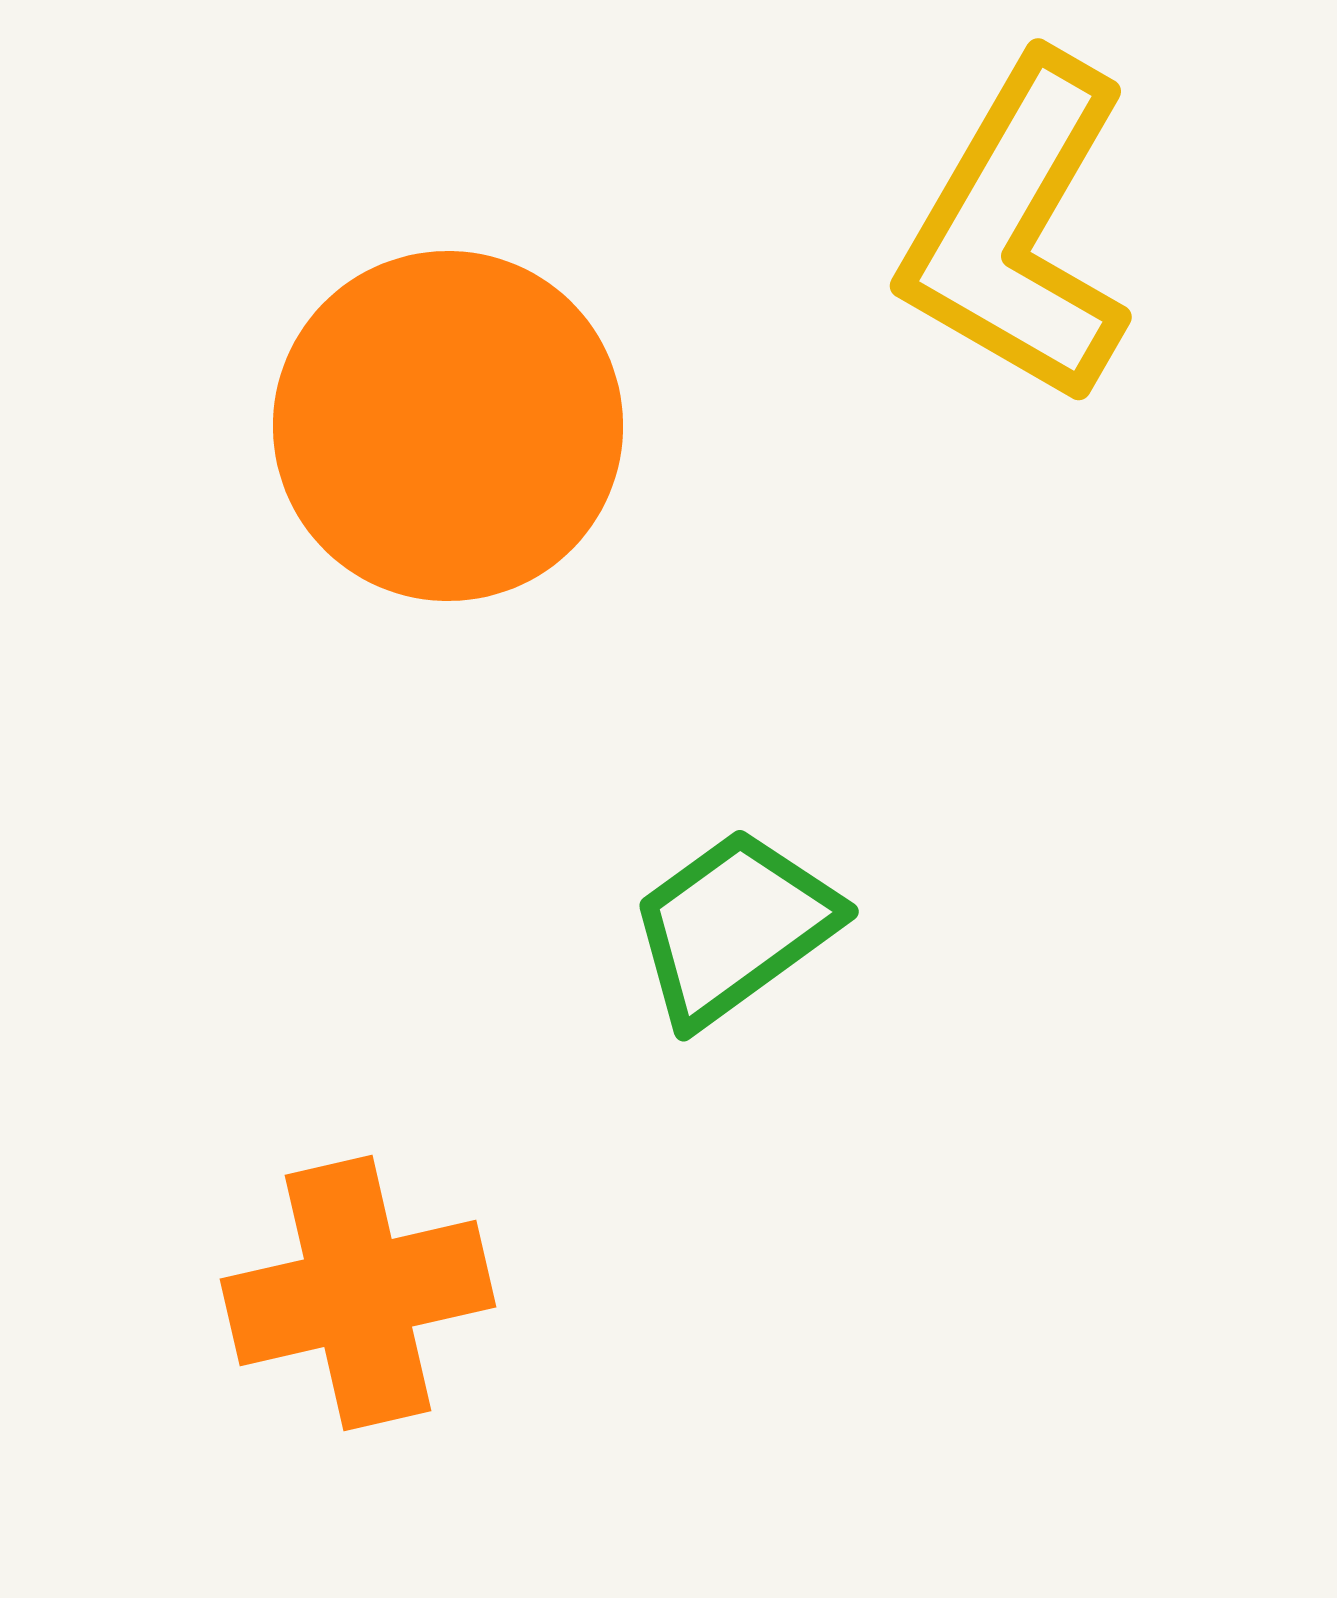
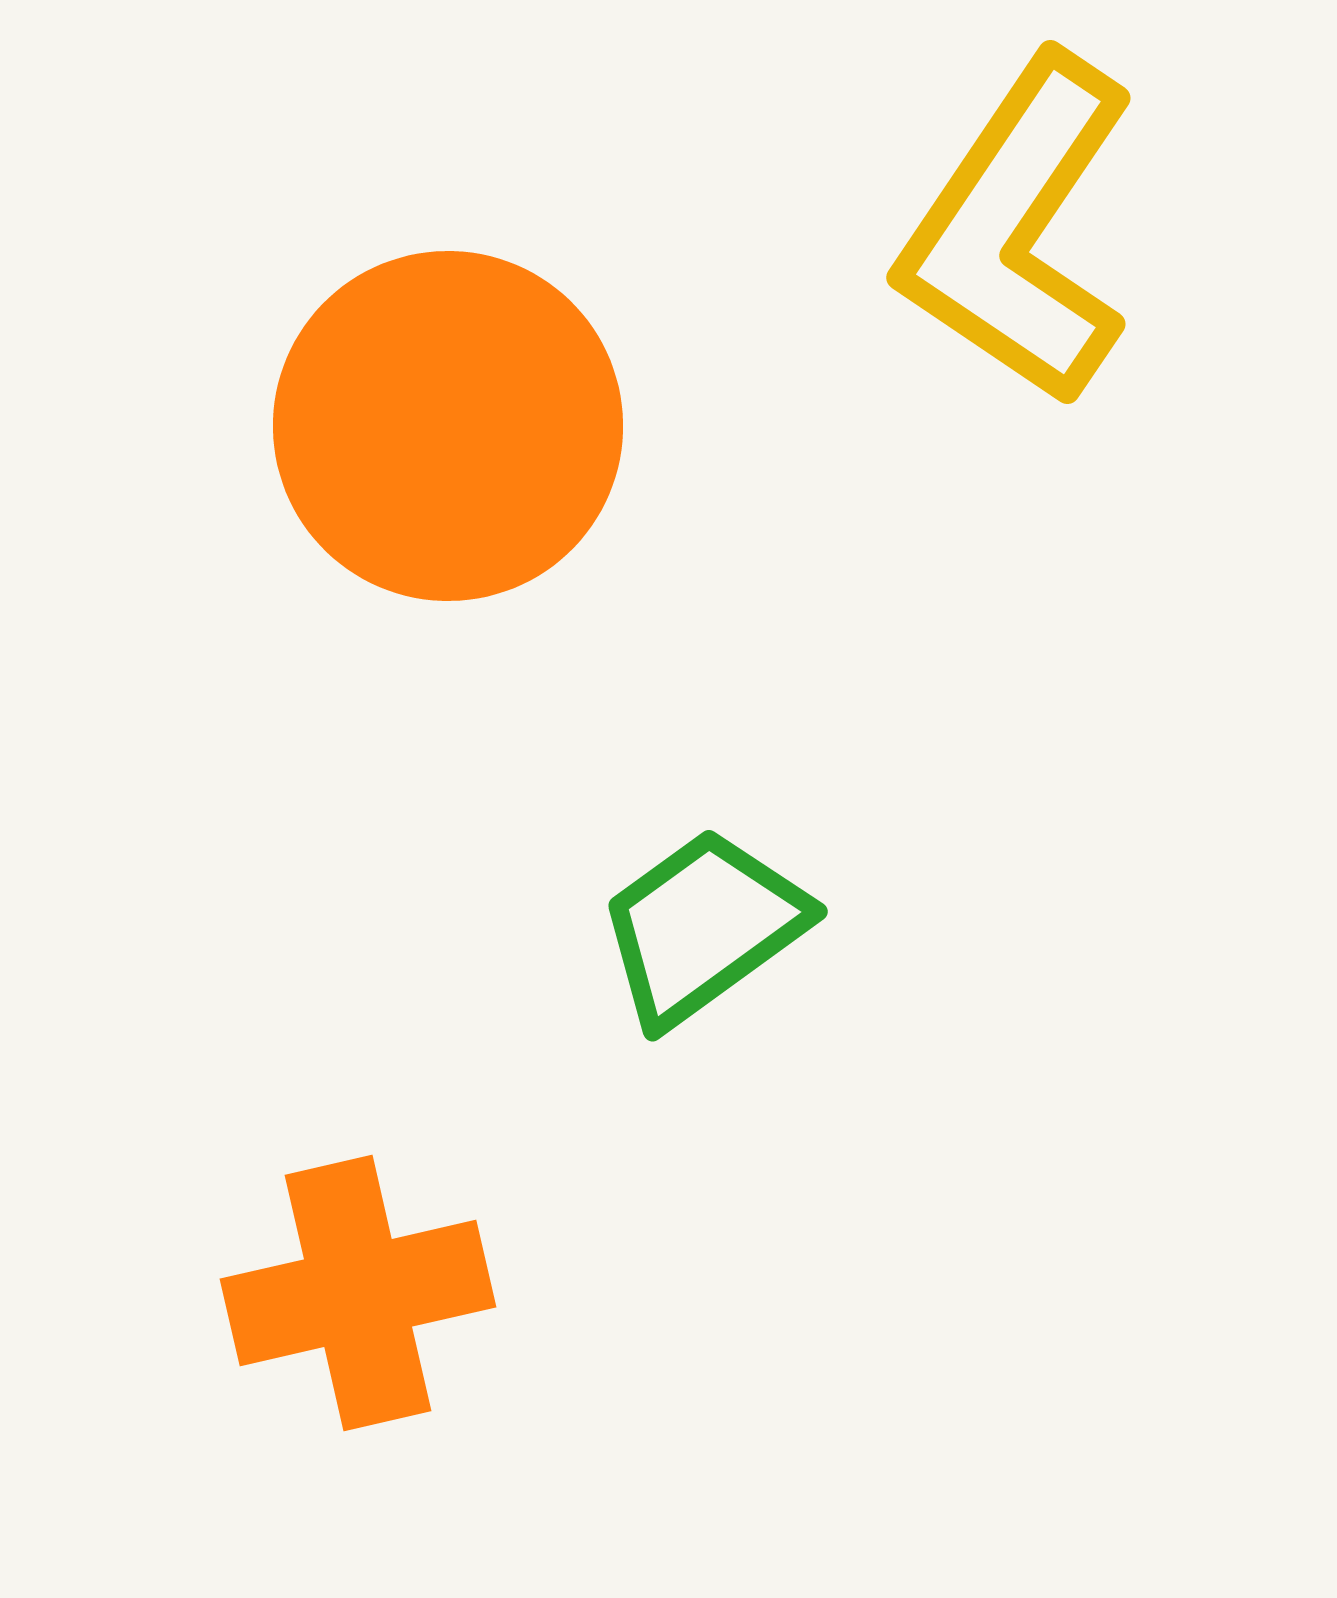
yellow L-shape: rotated 4 degrees clockwise
green trapezoid: moved 31 px left
